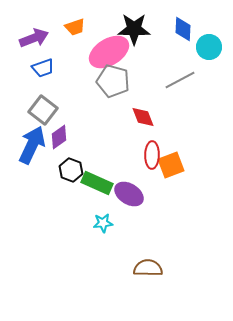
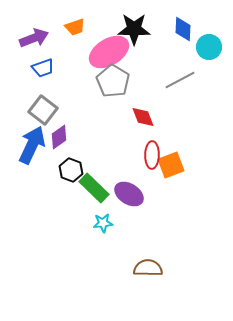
gray pentagon: rotated 16 degrees clockwise
green rectangle: moved 3 px left, 5 px down; rotated 20 degrees clockwise
